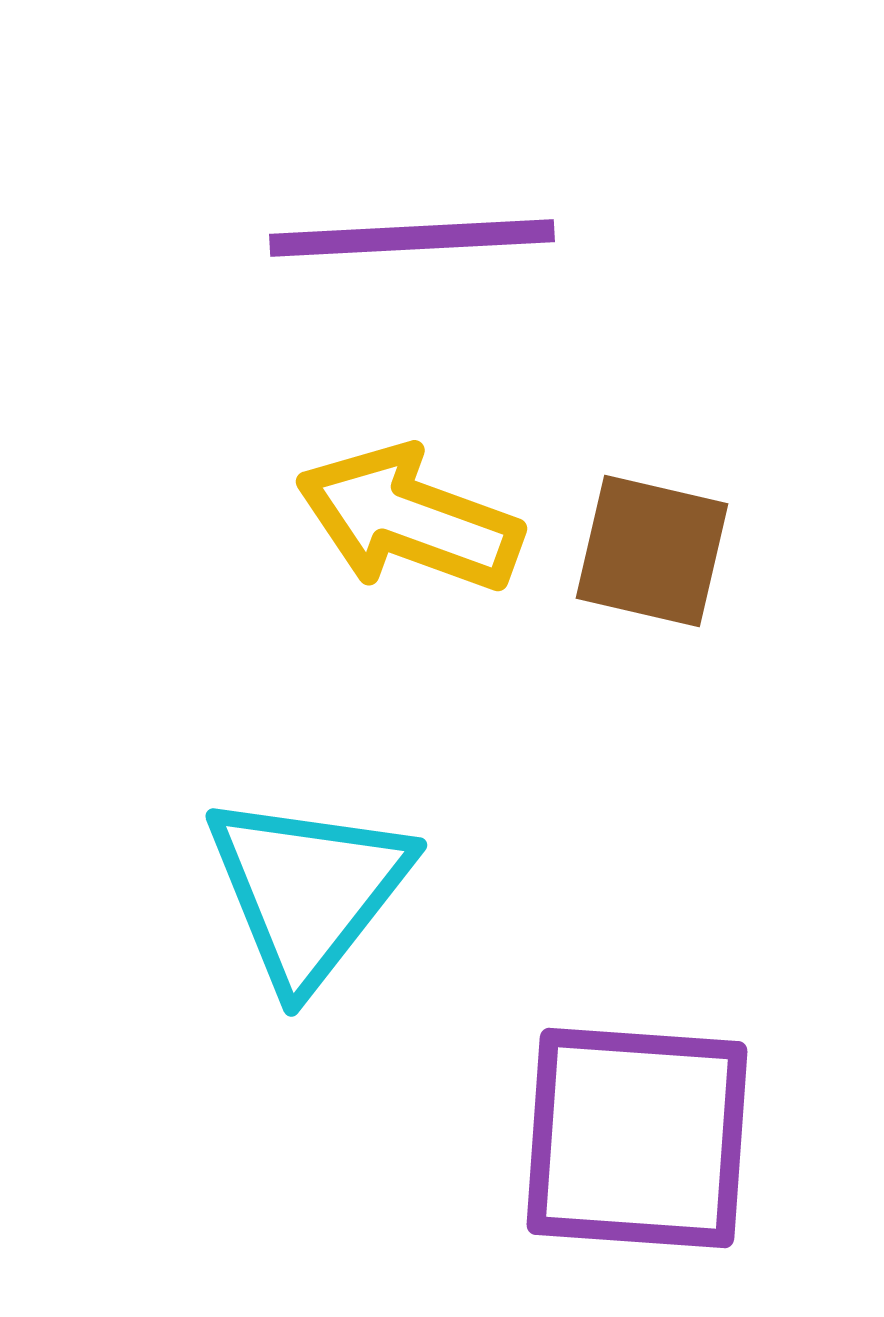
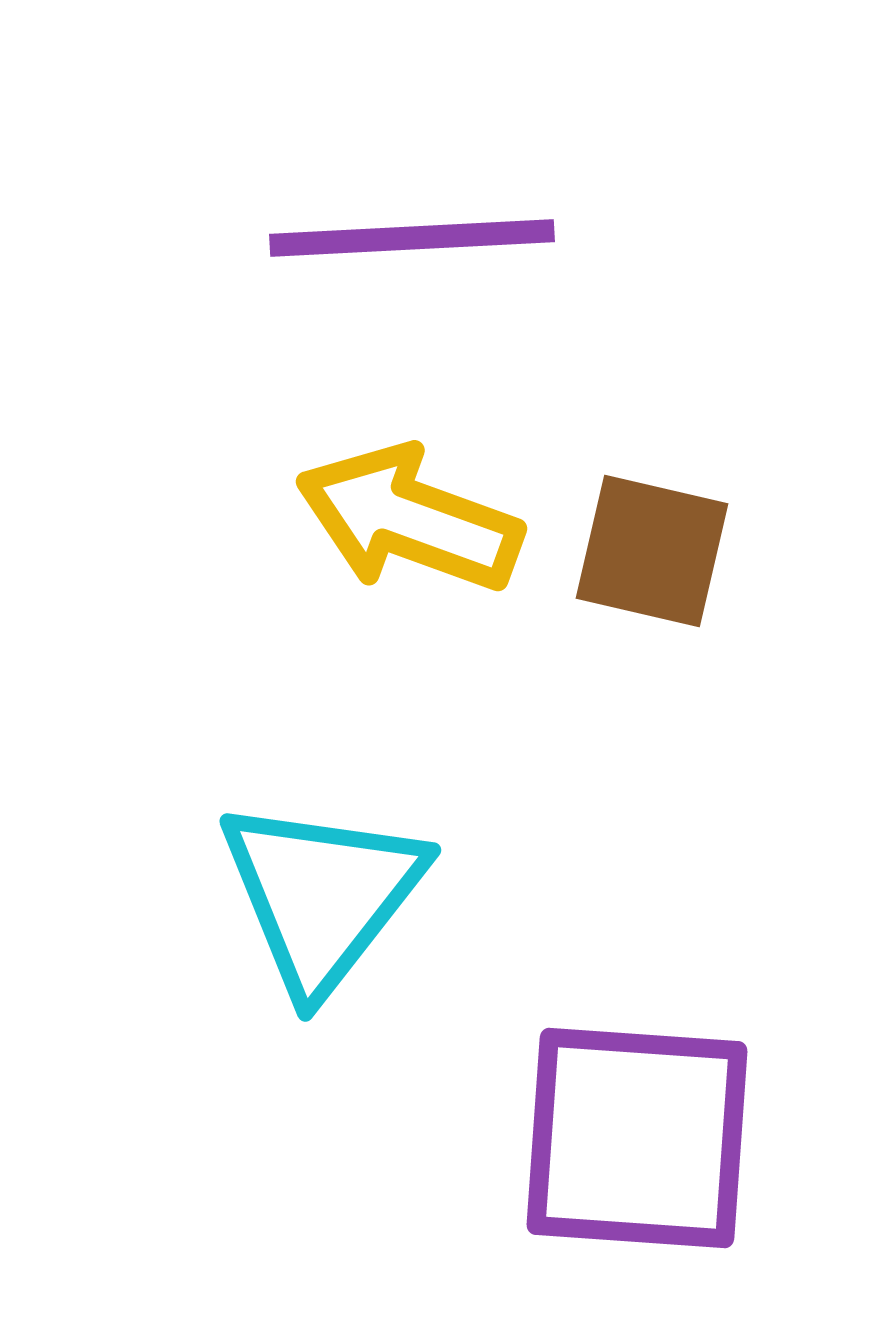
cyan triangle: moved 14 px right, 5 px down
